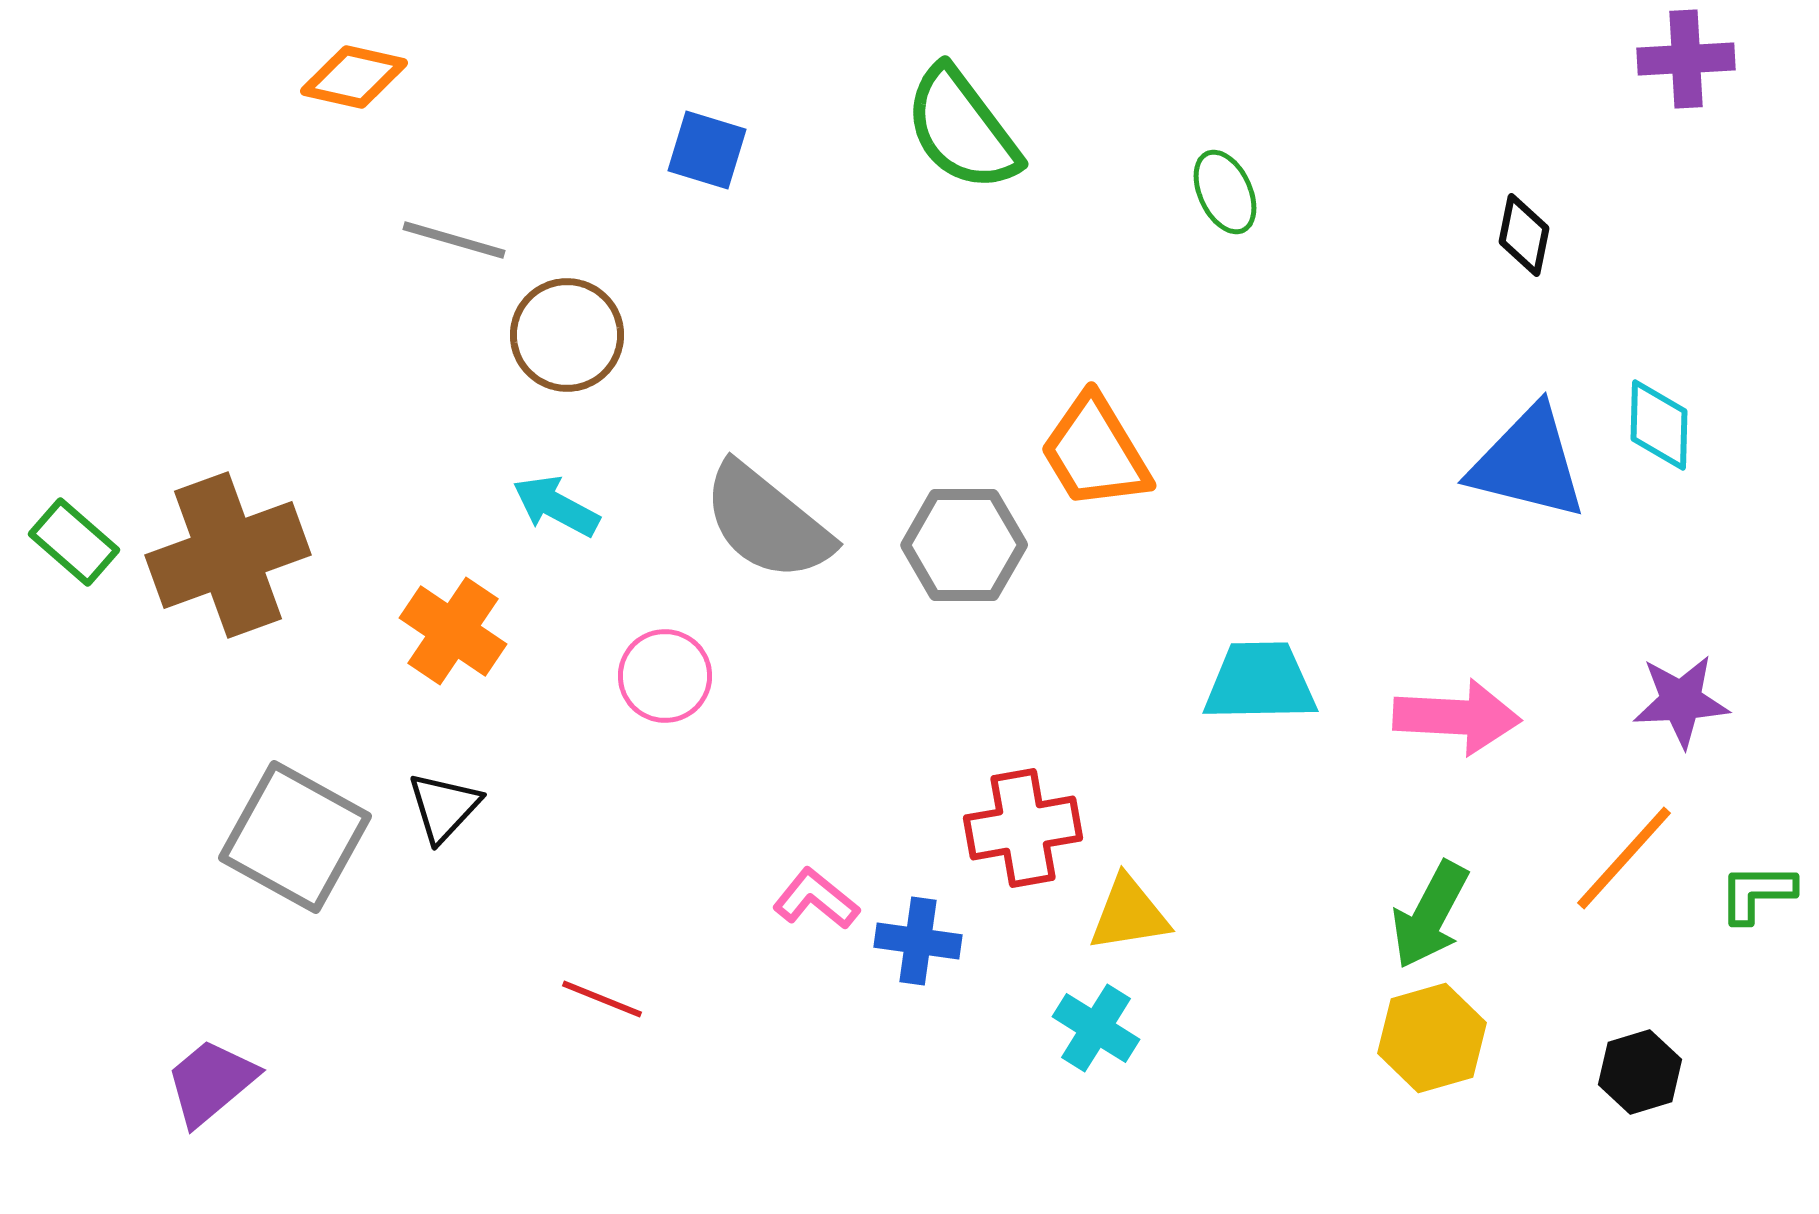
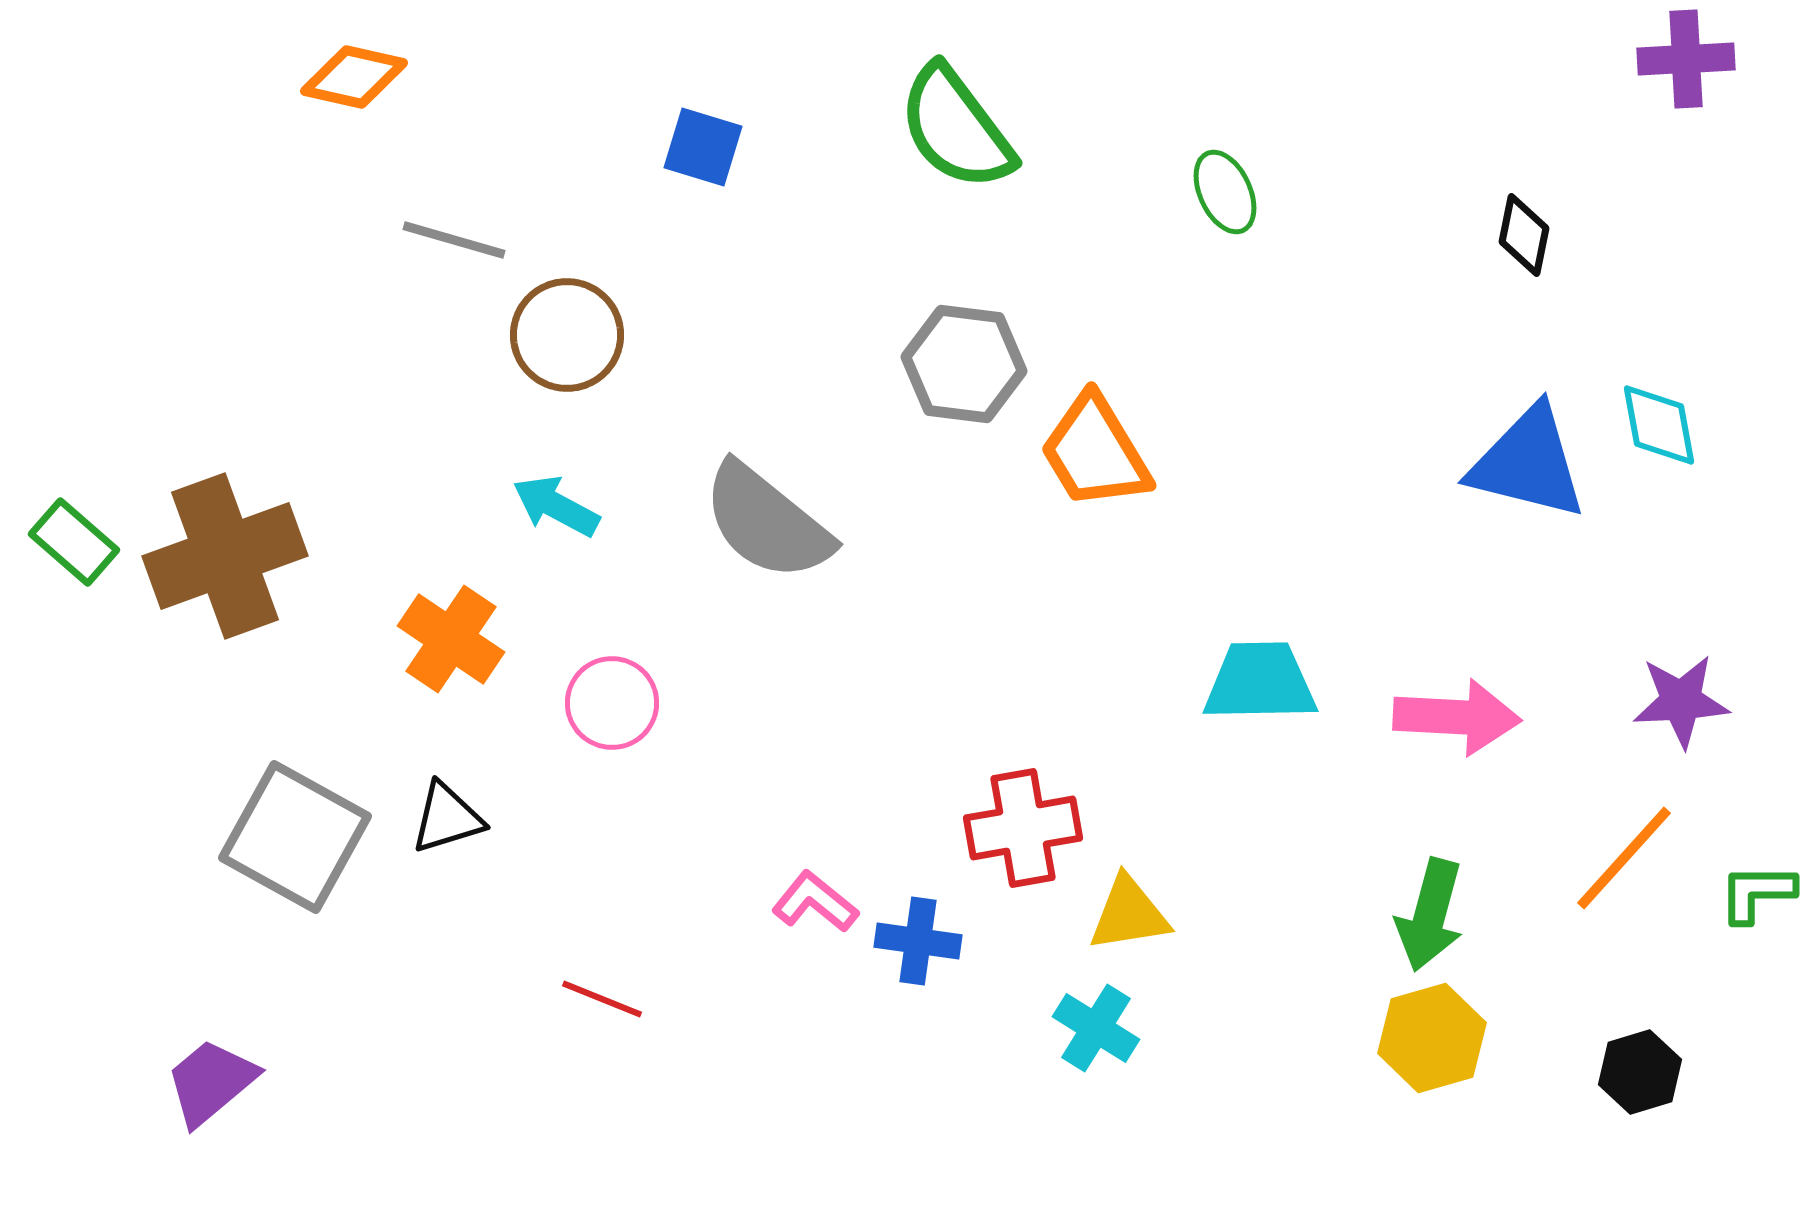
green semicircle: moved 6 px left, 1 px up
blue square: moved 4 px left, 3 px up
cyan diamond: rotated 12 degrees counterclockwise
gray hexagon: moved 181 px up; rotated 7 degrees clockwise
brown cross: moved 3 px left, 1 px down
orange cross: moved 2 px left, 8 px down
pink circle: moved 53 px left, 27 px down
black triangle: moved 3 px right, 11 px down; rotated 30 degrees clockwise
pink L-shape: moved 1 px left, 3 px down
green arrow: rotated 13 degrees counterclockwise
